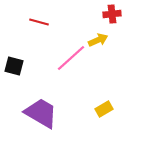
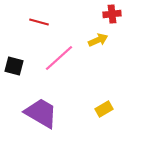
pink line: moved 12 px left
